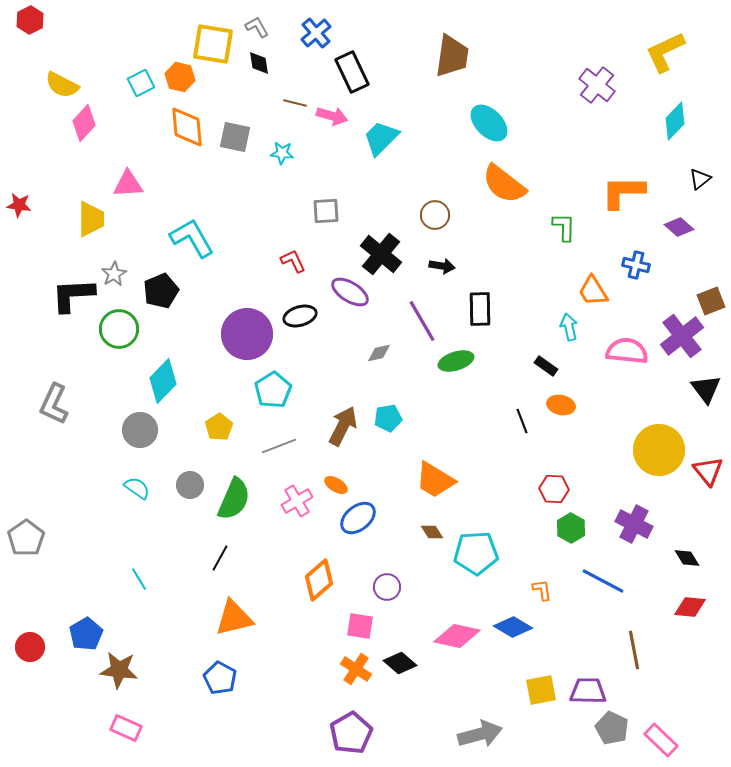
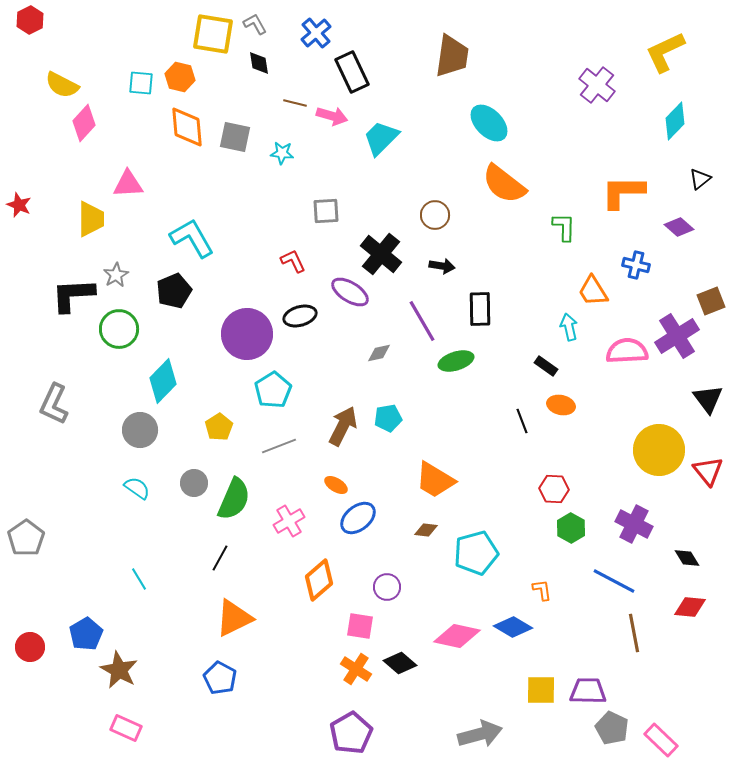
gray L-shape at (257, 27): moved 2 px left, 3 px up
yellow square at (213, 44): moved 10 px up
cyan square at (141, 83): rotated 32 degrees clockwise
red star at (19, 205): rotated 15 degrees clockwise
gray star at (114, 274): moved 2 px right, 1 px down
black pentagon at (161, 291): moved 13 px right
purple cross at (682, 336): moved 5 px left; rotated 6 degrees clockwise
pink semicircle at (627, 351): rotated 9 degrees counterclockwise
black triangle at (706, 389): moved 2 px right, 10 px down
gray circle at (190, 485): moved 4 px right, 2 px up
pink cross at (297, 501): moved 8 px left, 20 px down
brown diamond at (432, 532): moved 6 px left, 2 px up; rotated 50 degrees counterclockwise
cyan pentagon at (476, 553): rotated 12 degrees counterclockwise
blue line at (603, 581): moved 11 px right
orange triangle at (234, 618): rotated 12 degrees counterclockwise
brown line at (634, 650): moved 17 px up
brown star at (119, 670): rotated 21 degrees clockwise
yellow square at (541, 690): rotated 12 degrees clockwise
